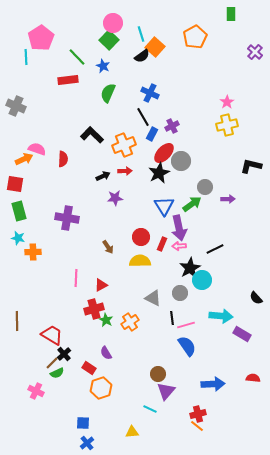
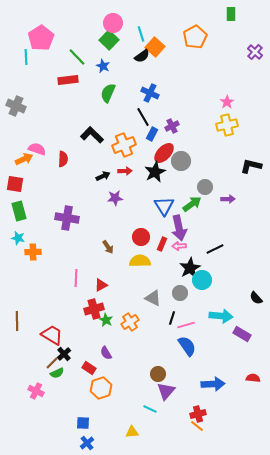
black star at (159, 173): moved 4 px left, 1 px up
black line at (172, 318): rotated 24 degrees clockwise
